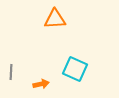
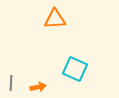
gray line: moved 11 px down
orange arrow: moved 3 px left, 3 px down
